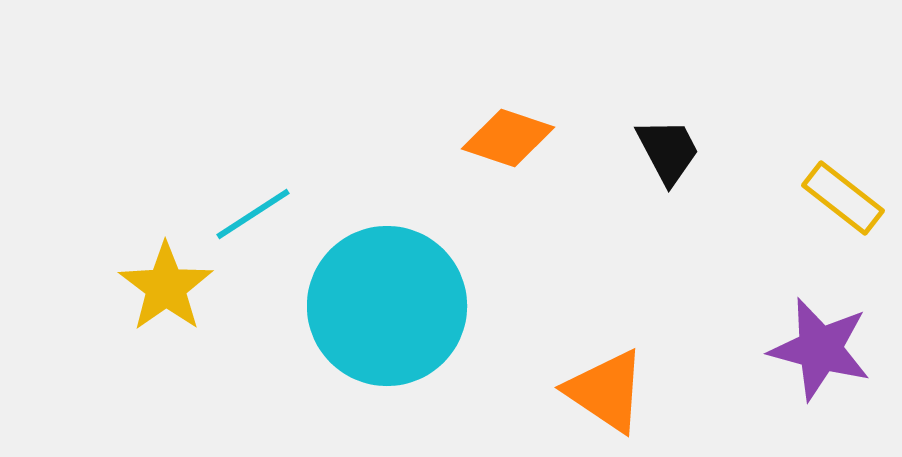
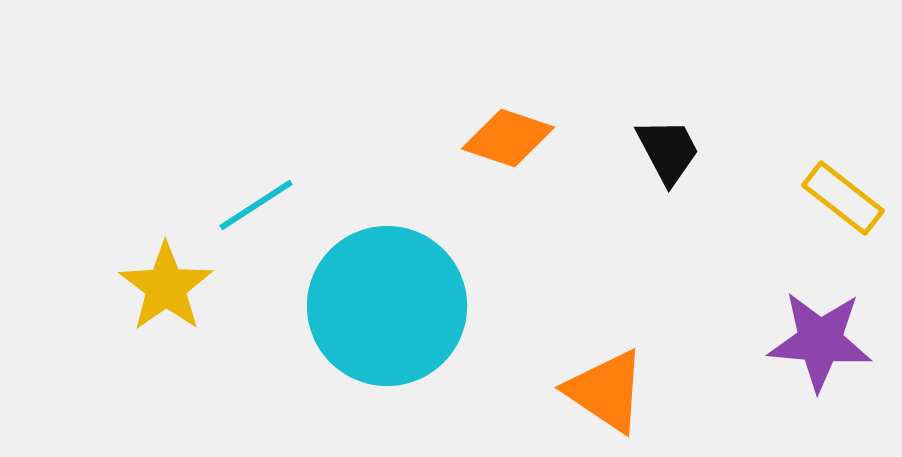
cyan line: moved 3 px right, 9 px up
purple star: moved 8 px up; rotated 10 degrees counterclockwise
